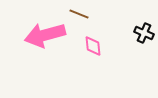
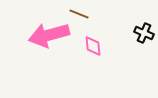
pink arrow: moved 4 px right
